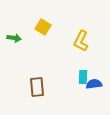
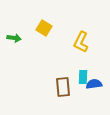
yellow square: moved 1 px right, 1 px down
yellow L-shape: moved 1 px down
brown rectangle: moved 26 px right
